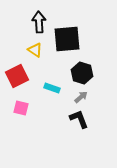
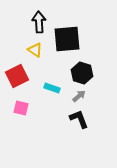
gray arrow: moved 2 px left, 1 px up
